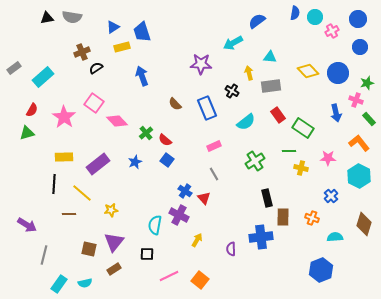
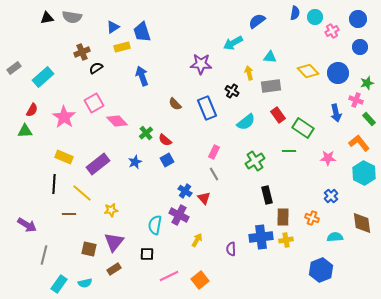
pink square at (94, 103): rotated 24 degrees clockwise
green triangle at (27, 133): moved 2 px left, 2 px up; rotated 14 degrees clockwise
pink rectangle at (214, 146): moved 6 px down; rotated 40 degrees counterclockwise
yellow rectangle at (64, 157): rotated 24 degrees clockwise
blue square at (167, 160): rotated 24 degrees clockwise
yellow cross at (301, 168): moved 15 px left, 72 px down; rotated 24 degrees counterclockwise
cyan hexagon at (359, 176): moved 5 px right, 3 px up
black rectangle at (267, 198): moved 3 px up
brown diamond at (364, 224): moved 2 px left, 1 px up; rotated 25 degrees counterclockwise
orange square at (200, 280): rotated 12 degrees clockwise
